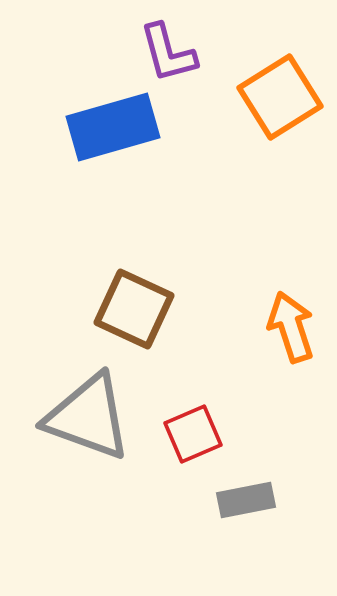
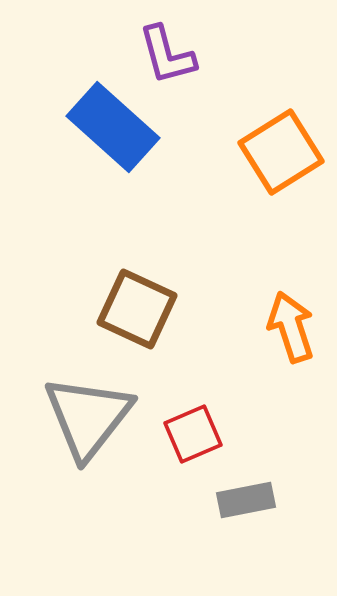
purple L-shape: moved 1 px left, 2 px down
orange square: moved 1 px right, 55 px down
blue rectangle: rotated 58 degrees clockwise
brown square: moved 3 px right
gray triangle: rotated 48 degrees clockwise
